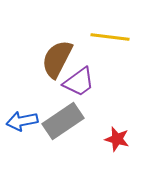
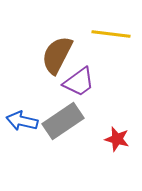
yellow line: moved 1 px right, 3 px up
brown semicircle: moved 4 px up
blue arrow: rotated 24 degrees clockwise
